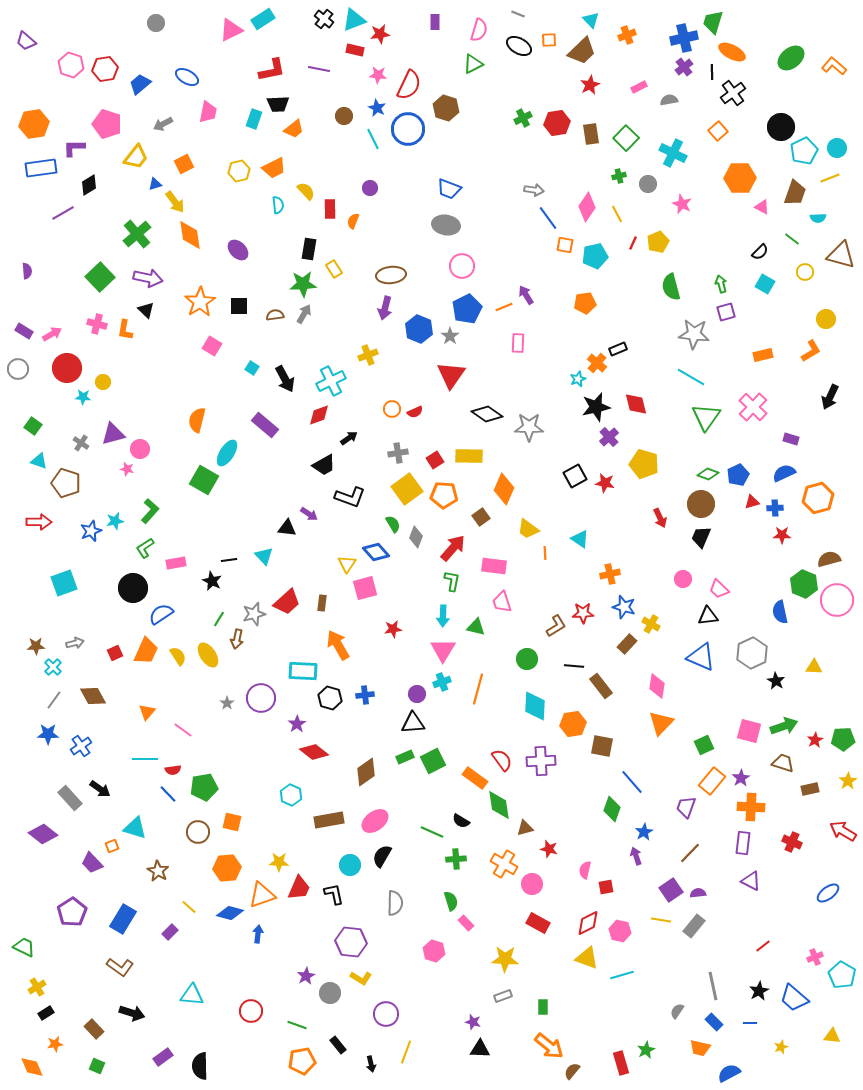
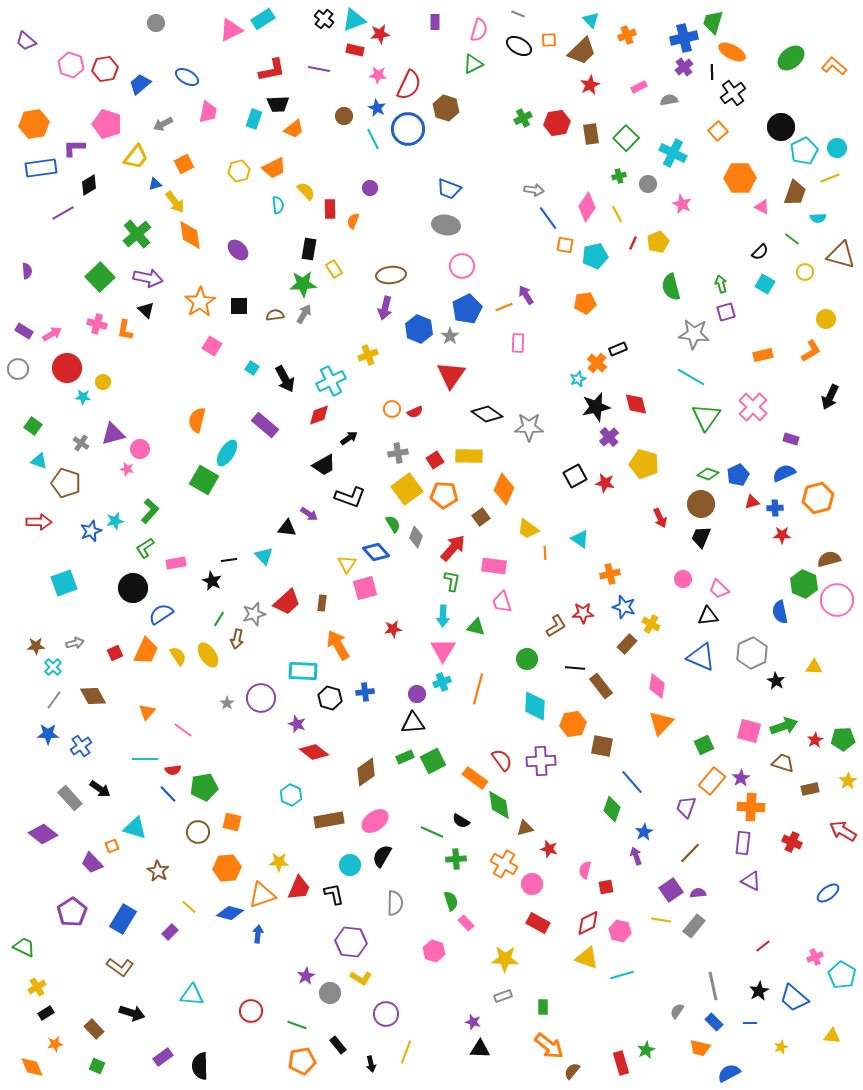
black line at (574, 666): moved 1 px right, 2 px down
blue cross at (365, 695): moved 3 px up
purple star at (297, 724): rotated 18 degrees counterclockwise
